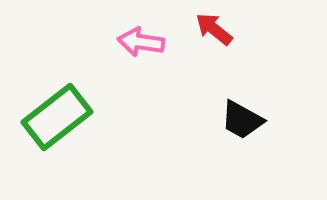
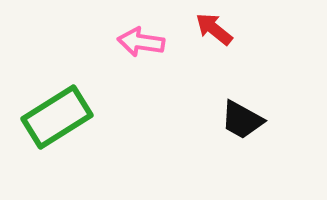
green rectangle: rotated 6 degrees clockwise
